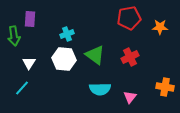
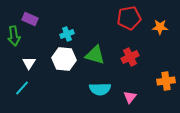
purple rectangle: rotated 70 degrees counterclockwise
green triangle: rotated 20 degrees counterclockwise
orange cross: moved 1 px right, 6 px up; rotated 18 degrees counterclockwise
